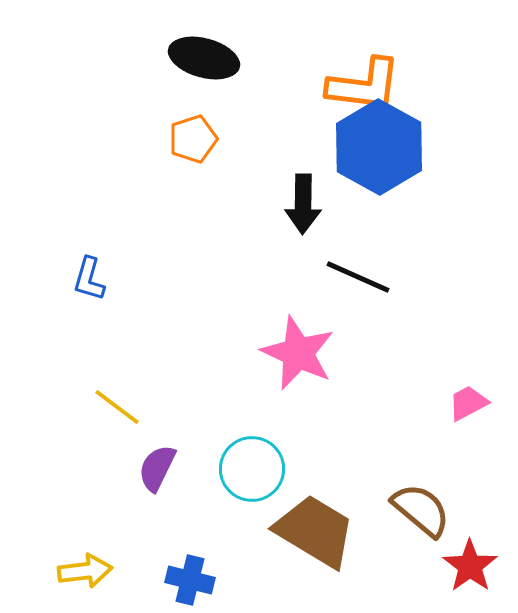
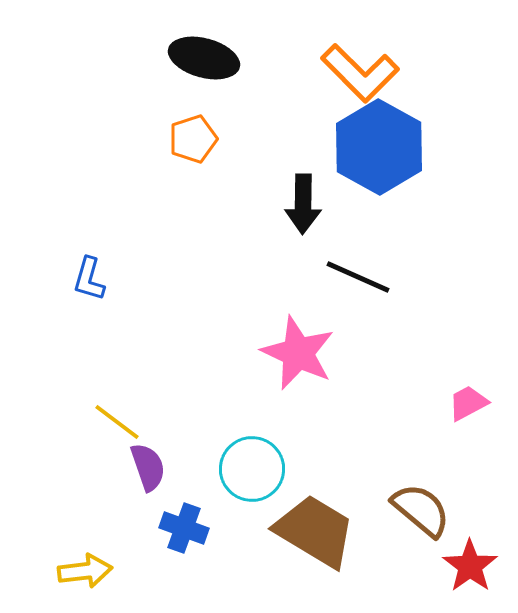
orange L-shape: moved 4 px left, 12 px up; rotated 38 degrees clockwise
yellow line: moved 15 px down
purple semicircle: moved 9 px left, 1 px up; rotated 135 degrees clockwise
blue cross: moved 6 px left, 52 px up; rotated 6 degrees clockwise
